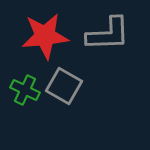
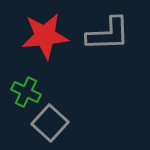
gray square: moved 14 px left, 37 px down; rotated 12 degrees clockwise
green cross: moved 1 px right, 2 px down
